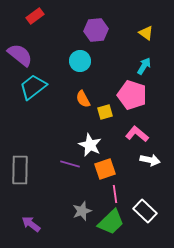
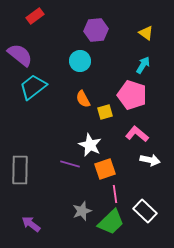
cyan arrow: moved 1 px left, 1 px up
